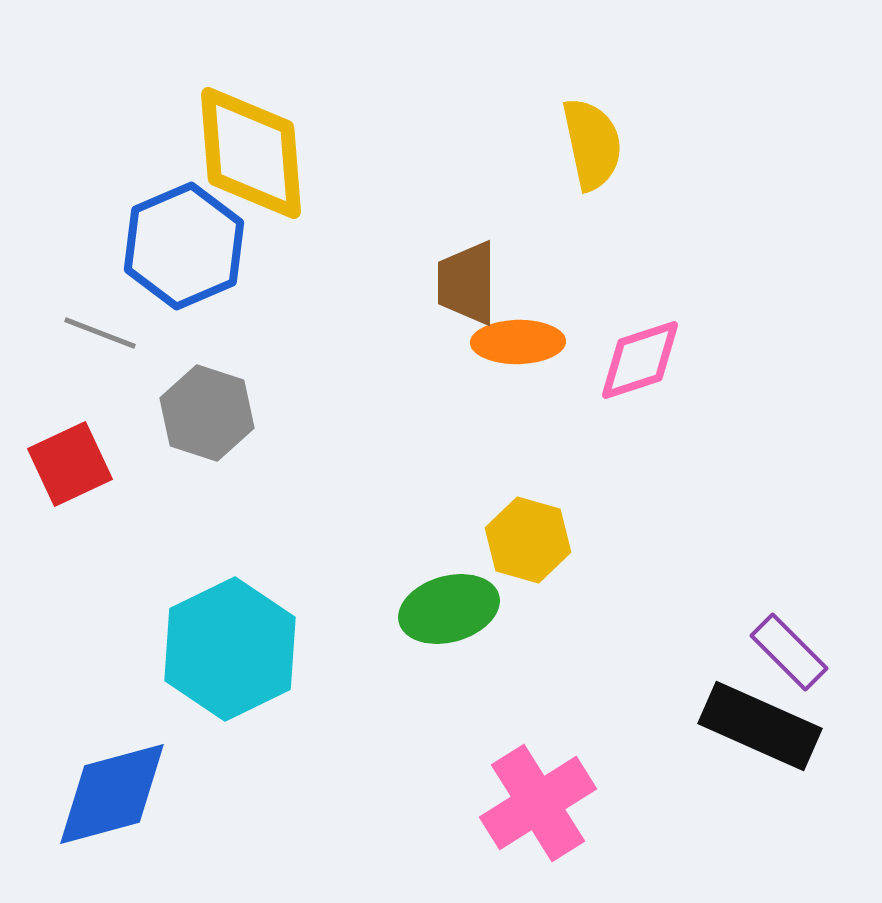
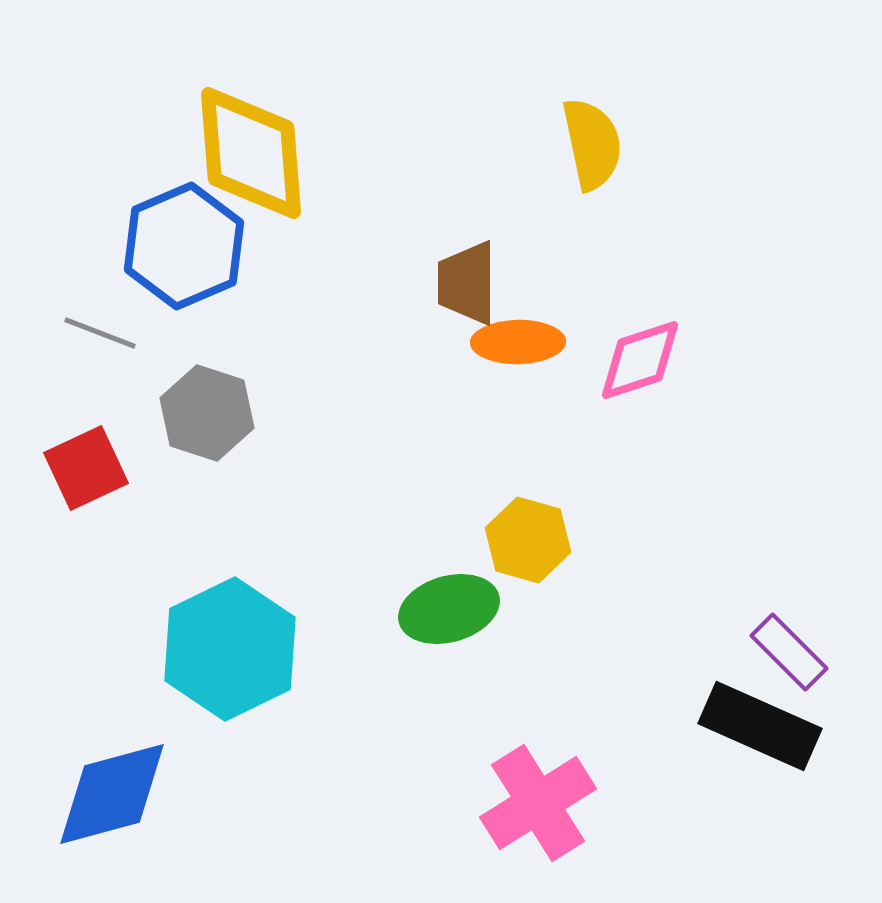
red square: moved 16 px right, 4 px down
